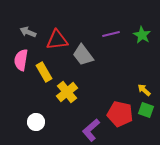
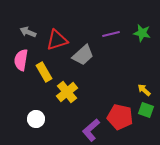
green star: moved 2 px up; rotated 18 degrees counterclockwise
red triangle: rotated 10 degrees counterclockwise
gray trapezoid: rotated 95 degrees counterclockwise
red pentagon: moved 3 px down
white circle: moved 3 px up
